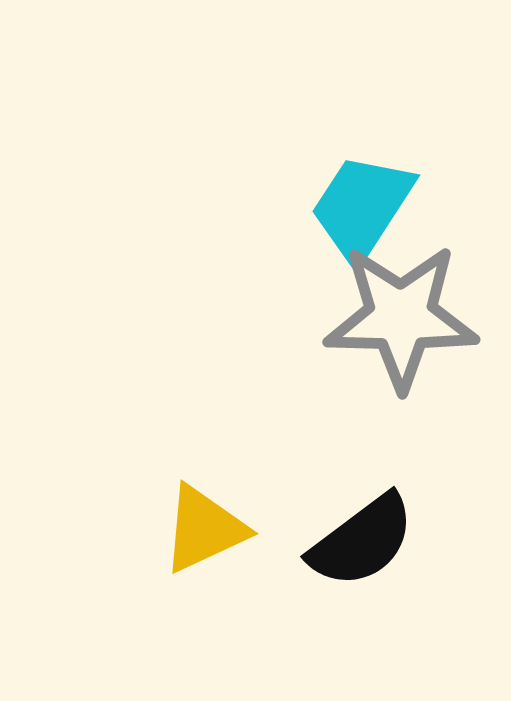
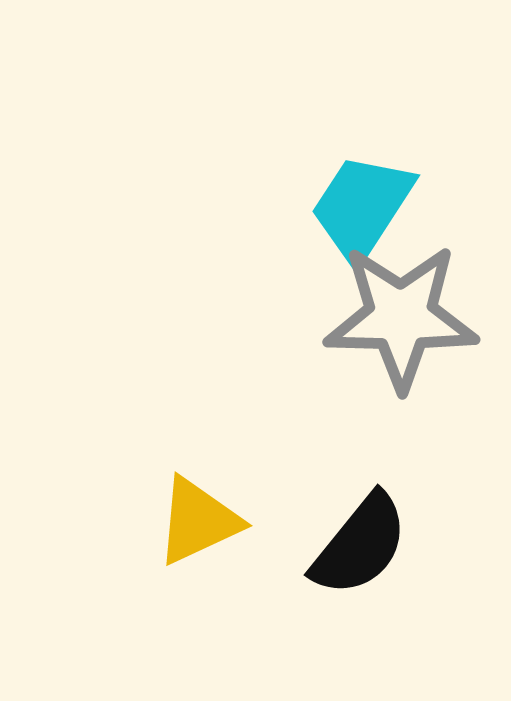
yellow triangle: moved 6 px left, 8 px up
black semicircle: moved 2 px left, 4 px down; rotated 14 degrees counterclockwise
